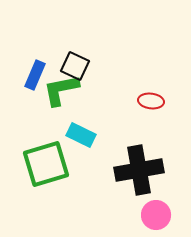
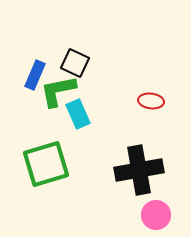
black square: moved 3 px up
green L-shape: moved 3 px left, 1 px down
cyan rectangle: moved 3 px left, 21 px up; rotated 40 degrees clockwise
